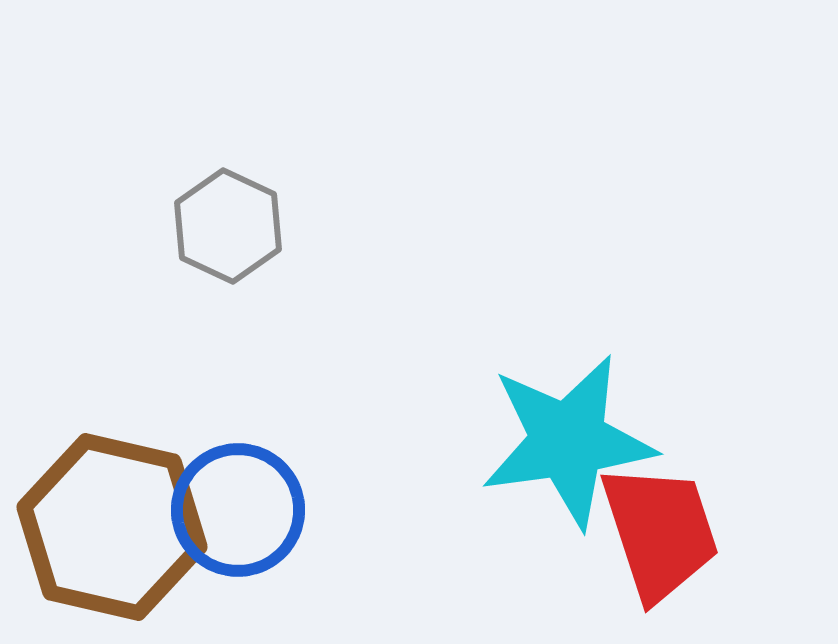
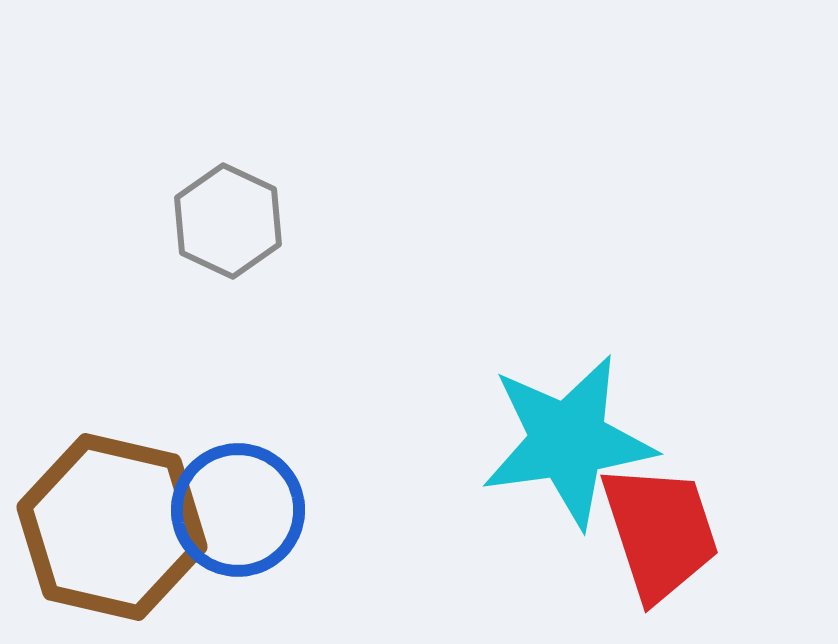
gray hexagon: moved 5 px up
